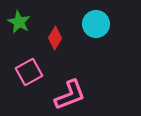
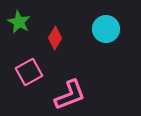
cyan circle: moved 10 px right, 5 px down
